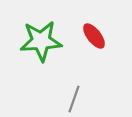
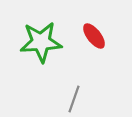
green star: moved 1 px down
